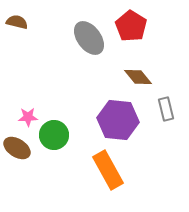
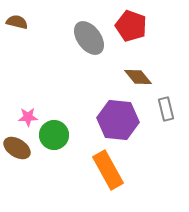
red pentagon: rotated 12 degrees counterclockwise
